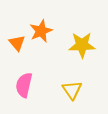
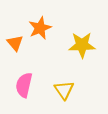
orange star: moved 1 px left, 3 px up
orange triangle: moved 2 px left
yellow triangle: moved 8 px left
